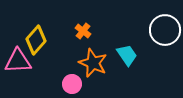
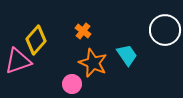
pink triangle: rotated 16 degrees counterclockwise
